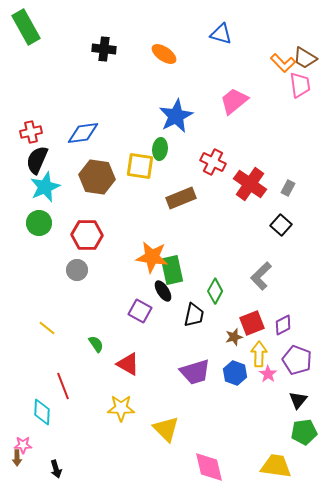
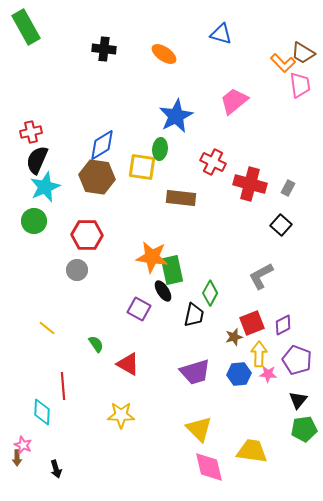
brown trapezoid at (305, 58): moved 2 px left, 5 px up
blue diamond at (83, 133): moved 19 px right, 12 px down; rotated 24 degrees counterclockwise
yellow square at (140, 166): moved 2 px right, 1 px down
red cross at (250, 184): rotated 20 degrees counterclockwise
brown rectangle at (181, 198): rotated 28 degrees clockwise
green circle at (39, 223): moved 5 px left, 2 px up
gray L-shape at (261, 276): rotated 16 degrees clockwise
green diamond at (215, 291): moved 5 px left, 2 px down
purple square at (140, 311): moved 1 px left, 2 px up
blue hexagon at (235, 373): moved 4 px right, 1 px down; rotated 25 degrees counterclockwise
pink star at (268, 374): rotated 30 degrees counterclockwise
red line at (63, 386): rotated 16 degrees clockwise
yellow star at (121, 408): moved 7 px down
yellow triangle at (166, 429): moved 33 px right
green pentagon at (304, 432): moved 3 px up
pink star at (23, 445): rotated 24 degrees clockwise
yellow trapezoid at (276, 466): moved 24 px left, 15 px up
